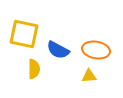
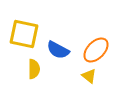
orange ellipse: rotated 56 degrees counterclockwise
yellow triangle: rotated 42 degrees clockwise
